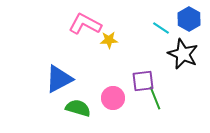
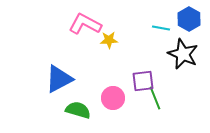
cyan line: rotated 24 degrees counterclockwise
green semicircle: moved 2 px down
